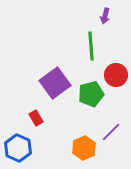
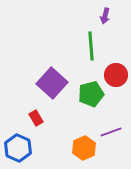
purple square: moved 3 px left; rotated 12 degrees counterclockwise
purple line: rotated 25 degrees clockwise
